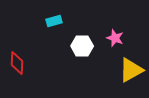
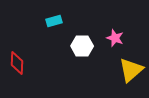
yellow triangle: rotated 12 degrees counterclockwise
